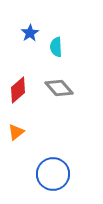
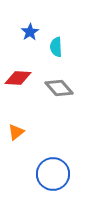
blue star: moved 1 px up
red diamond: moved 12 px up; rotated 44 degrees clockwise
